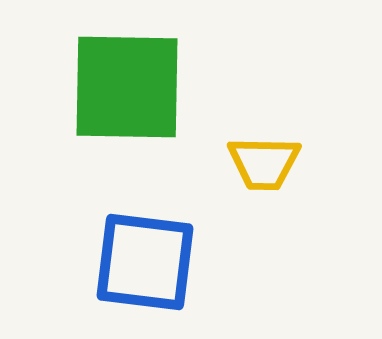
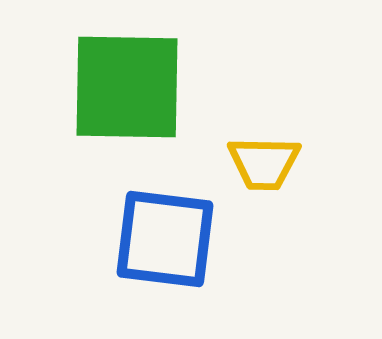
blue square: moved 20 px right, 23 px up
